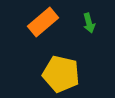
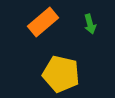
green arrow: moved 1 px right, 1 px down
